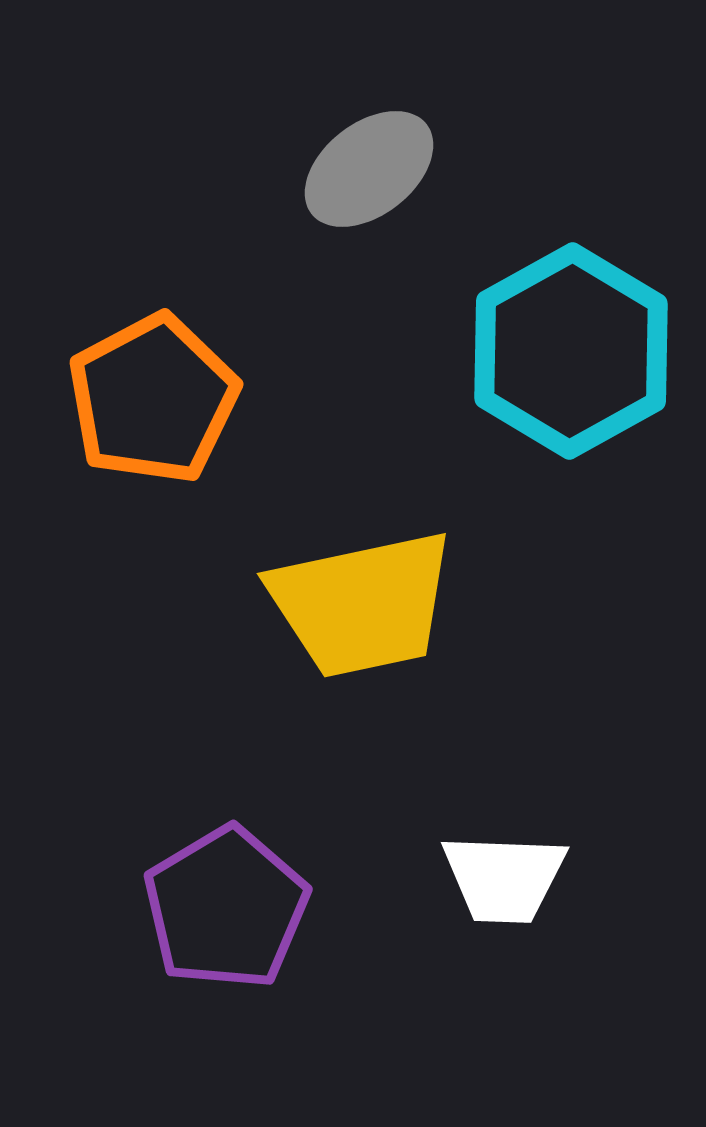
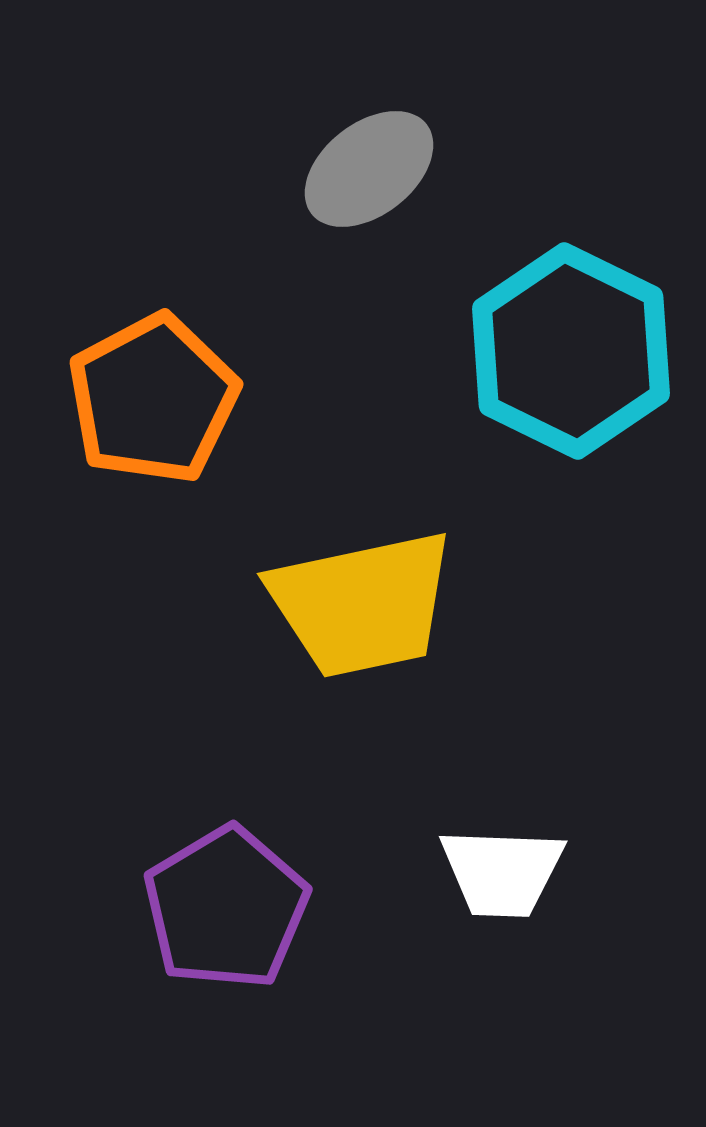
cyan hexagon: rotated 5 degrees counterclockwise
white trapezoid: moved 2 px left, 6 px up
